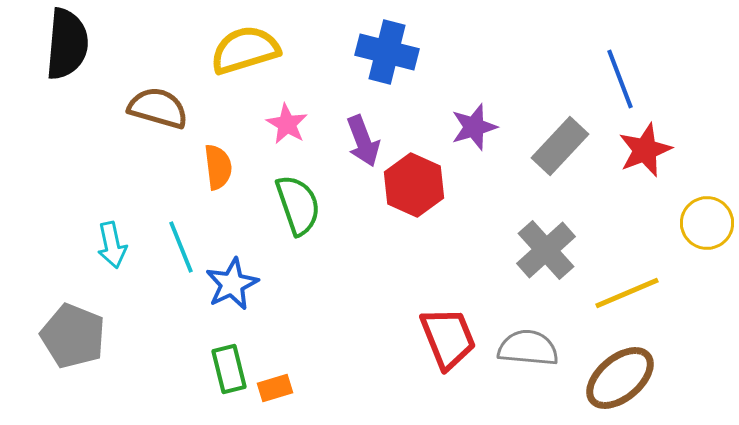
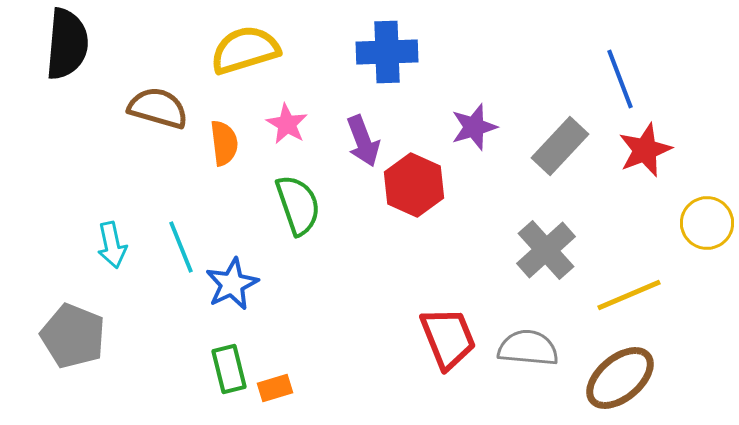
blue cross: rotated 16 degrees counterclockwise
orange semicircle: moved 6 px right, 24 px up
yellow line: moved 2 px right, 2 px down
